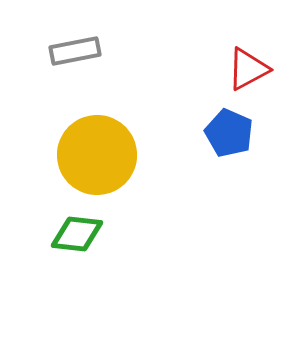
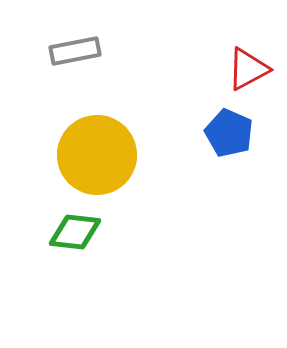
green diamond: moved 2 px left, 2 px up
